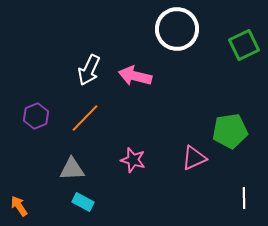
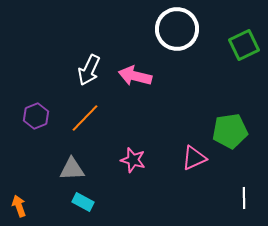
orange arrow: rotated 15 degrees clockwise
